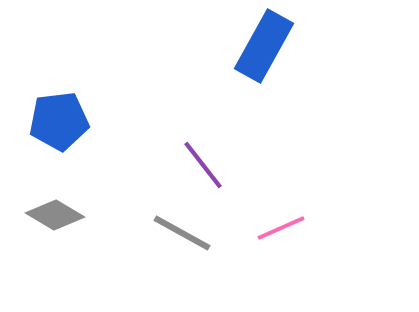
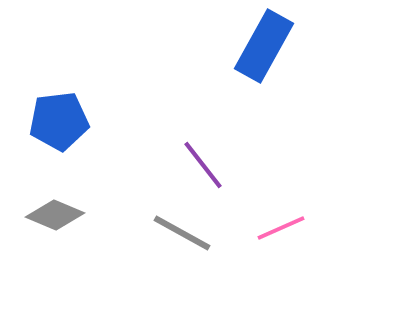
gray diamond: rotated 8 degrees counterclockwise
